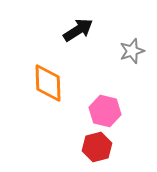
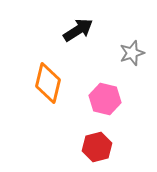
gray star: moved 2 px down
orange diamond: rotated 15 degrees clockwise
pink hexagon: moved 12 px up
